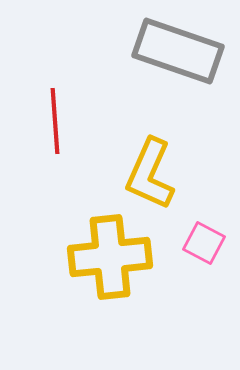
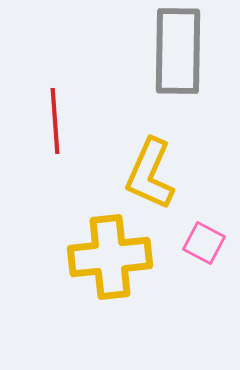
gray rectangle: rotated 72 degrees clockwise
